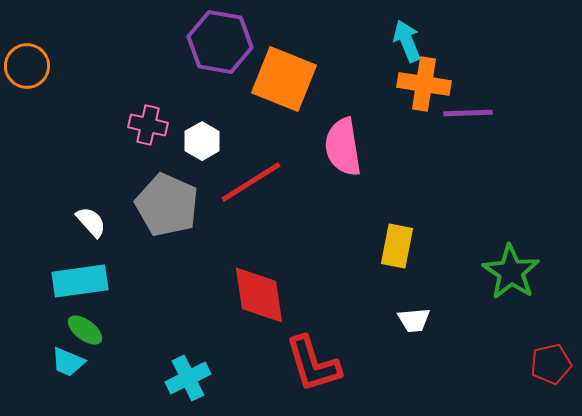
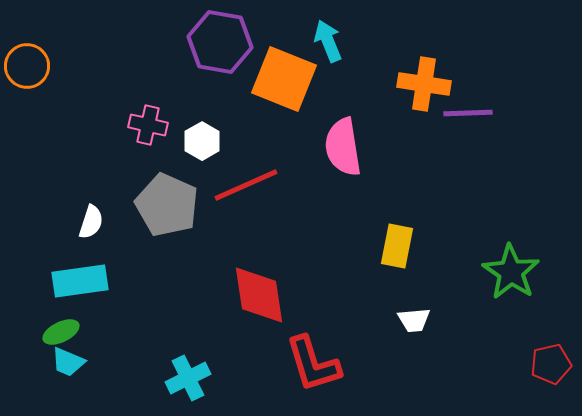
cyan arrow: moved 79 px left
red line: moved 5 px left, 3 px down; rotated 8 degrees clockwise
white semicircle: rotated 60 degrees clockwise
green ellipse: moved 24 px left, 2 px down; rotated 63 degrees counterclockwise
